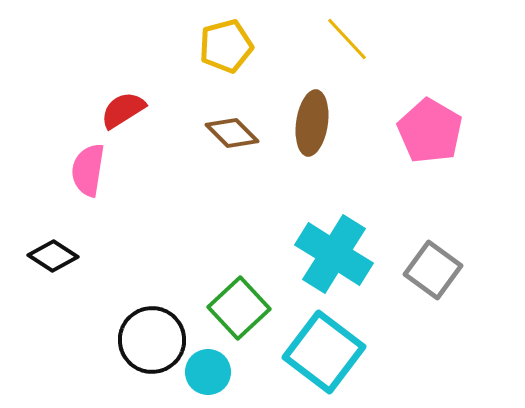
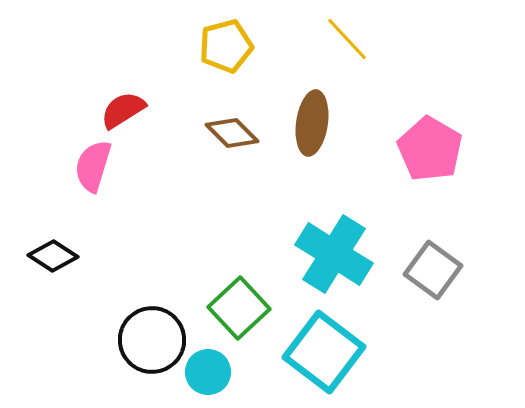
pink pentagon: moved 18 px down
pink semicircle: moved 5 px right, 4 px up; rotated 8 degrees clockwise
